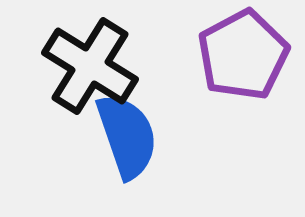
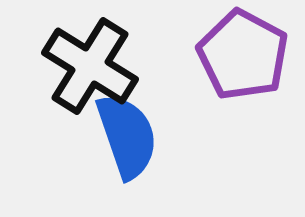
purple pentagon: rotated 16 degrees counterclockwise
